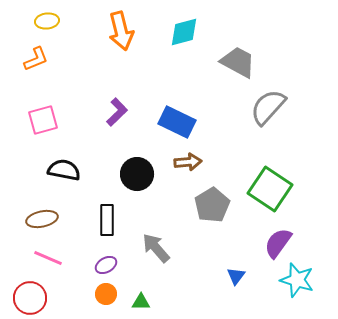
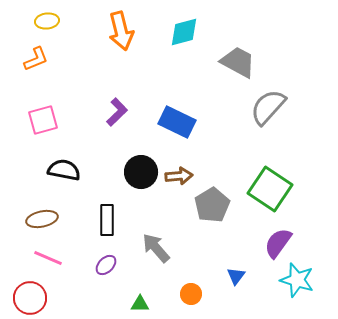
brown arrow: moved 9 px left, 14 px down
black circle: moved 4 px right, 2 px up
purple ellipse: rotated 15 degrees counterclockwise
orange circle: moved 85 px right
green triangle: moved 1 px left, 2 px down
